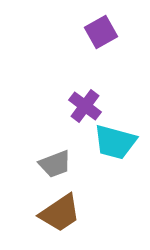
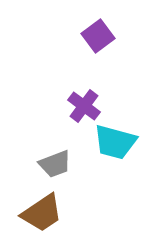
purple square: moved 3 px left, 4 px down; rotated 8 degrees counterclockwise
purple cross: moved 1 px left
brown trapezoid: moved 18 px left
